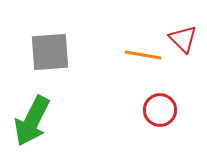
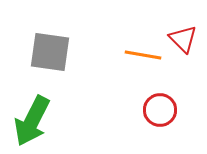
gray square: rotated 12 degrees clockwise
